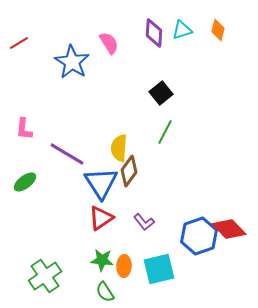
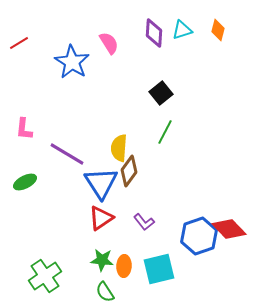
green ellipse: rotated 10 degrees clockwise
